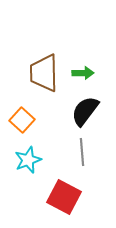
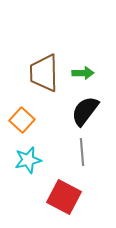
cyan star: rotated 8 degrees clockwise
